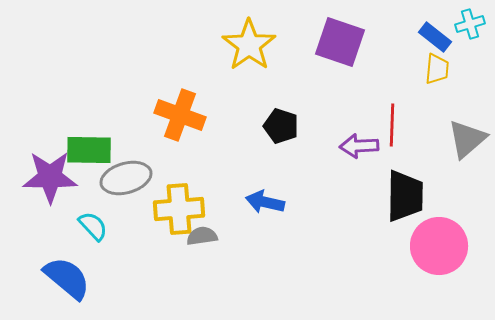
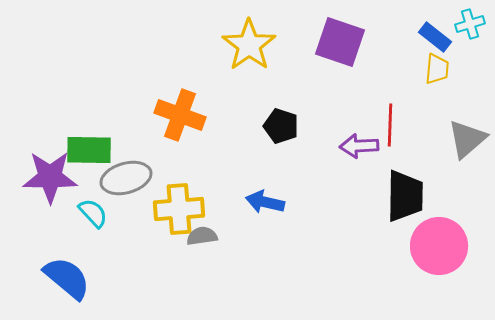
red line: moved 2 px left
cyan semicircle: moved 13 px up
